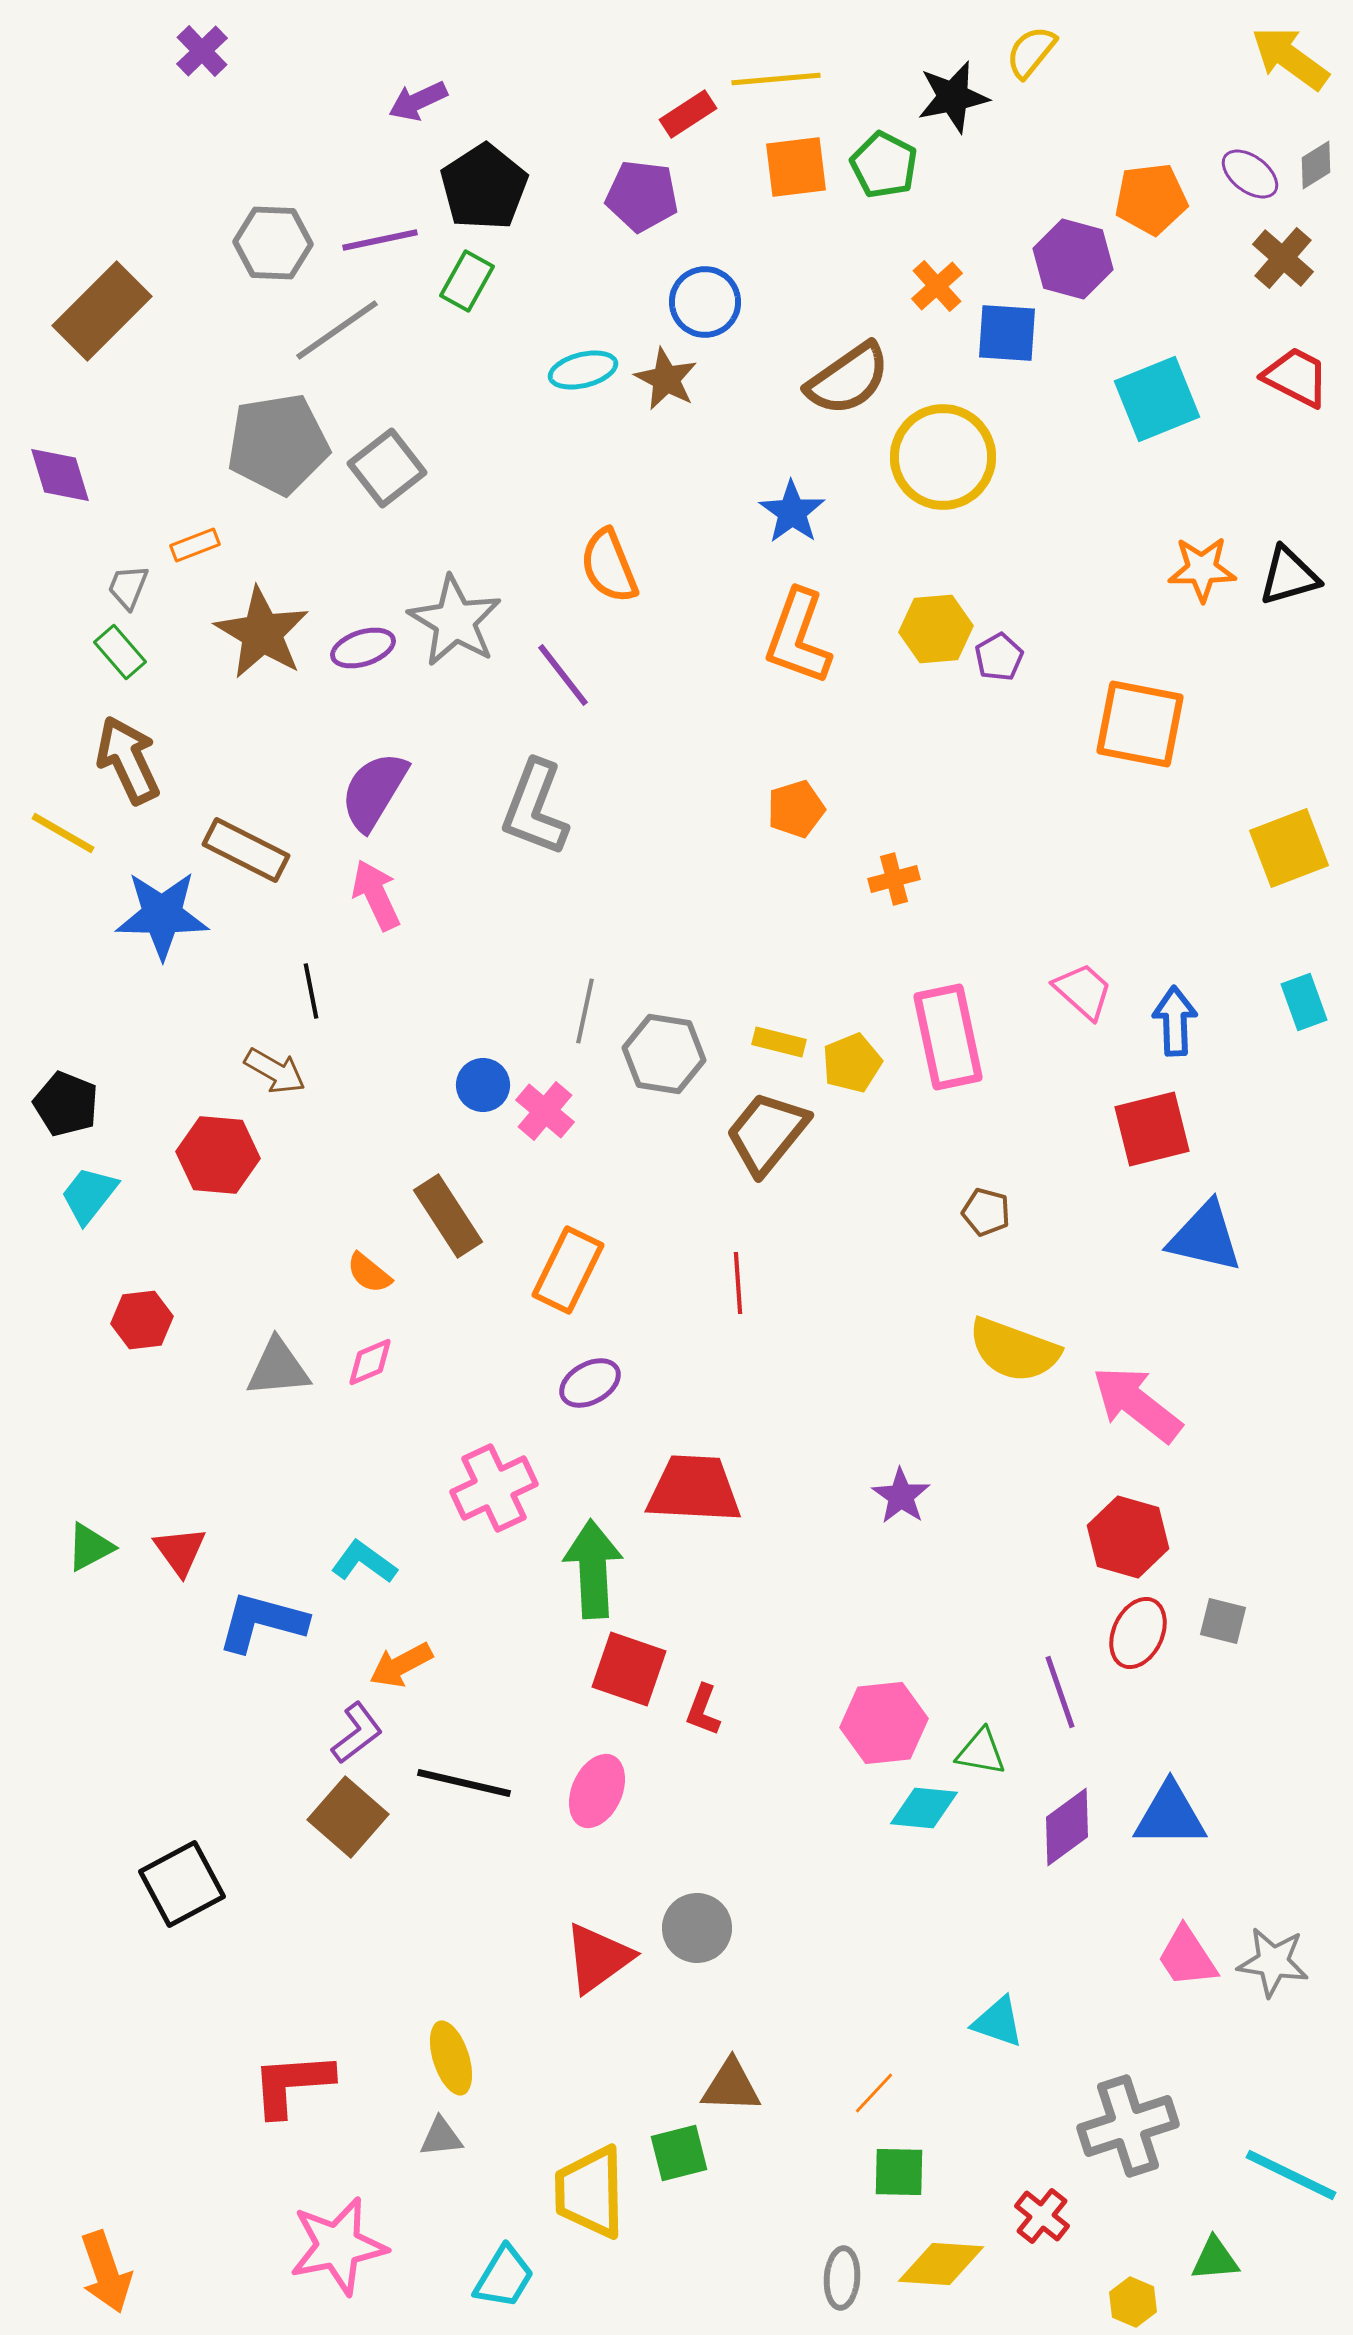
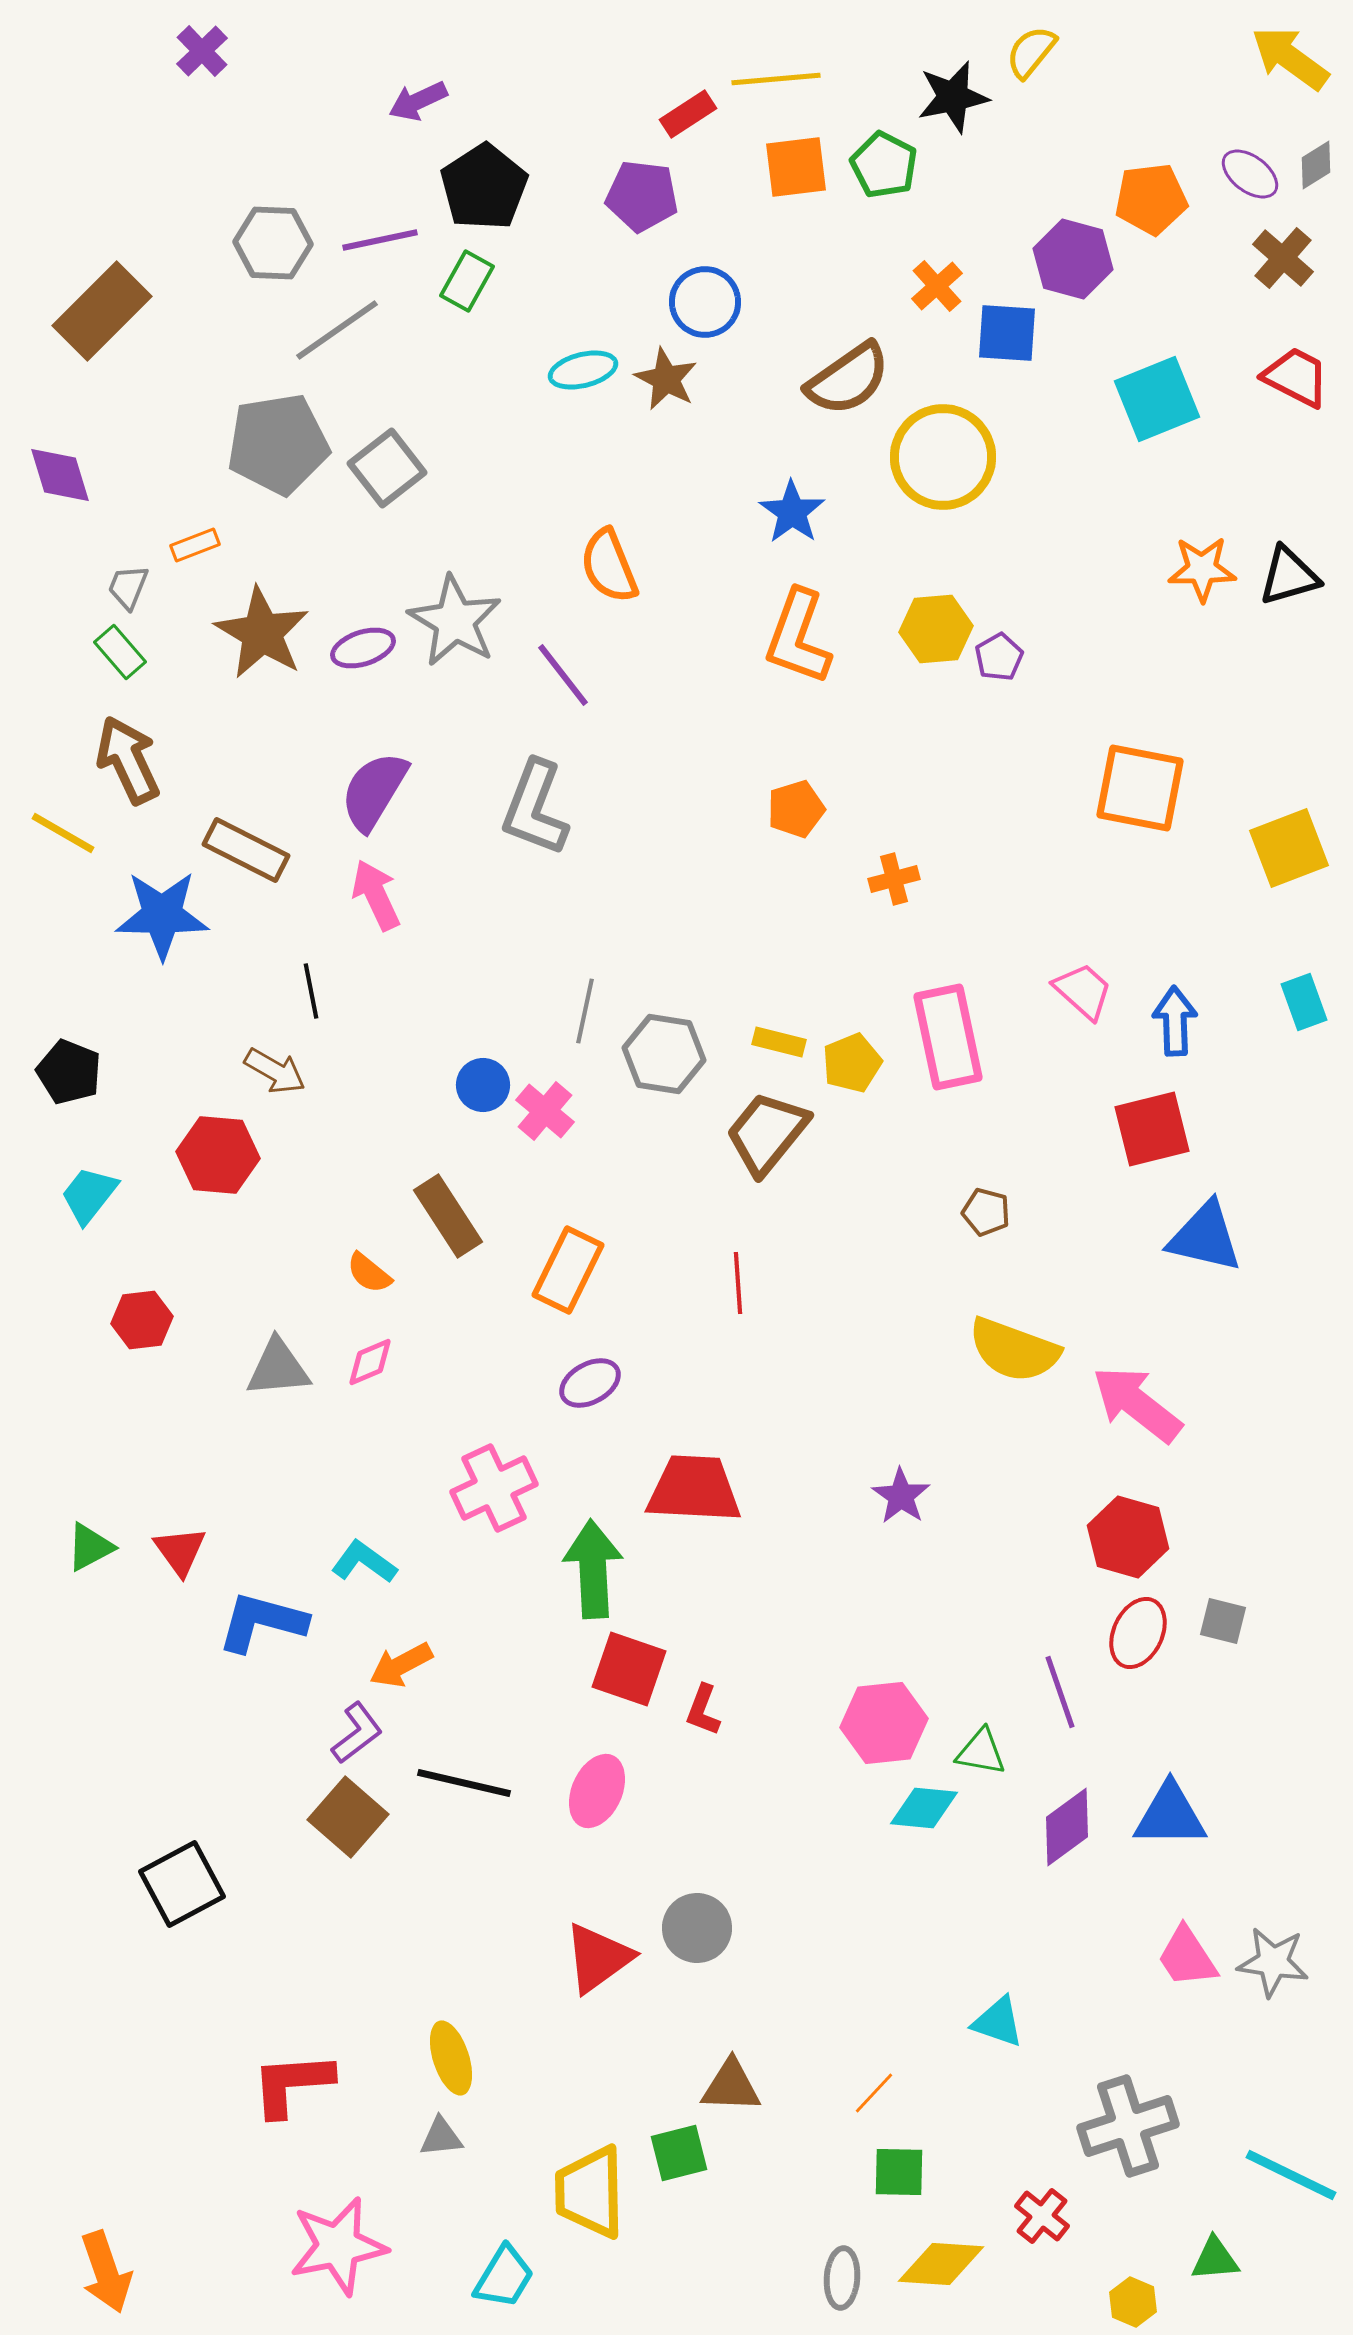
orange square at (1140, 724): moved 64 px down
black pentagon at (66, 1104): moved 3 px right, 32 px up
